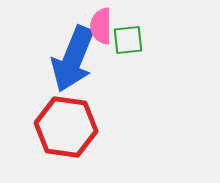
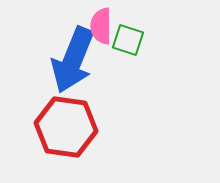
green square: rotated 24 degrees clockwise
blue arrow: moved 1 px down
